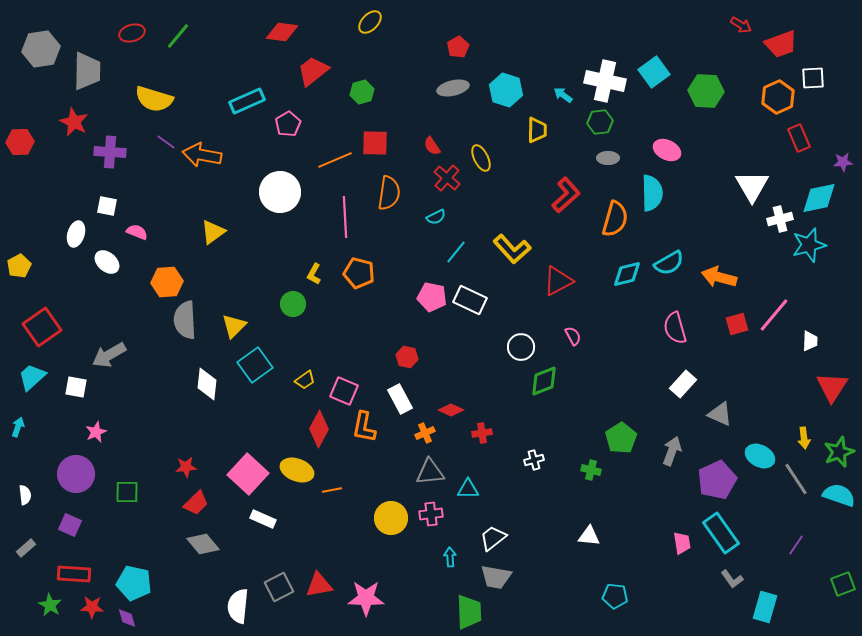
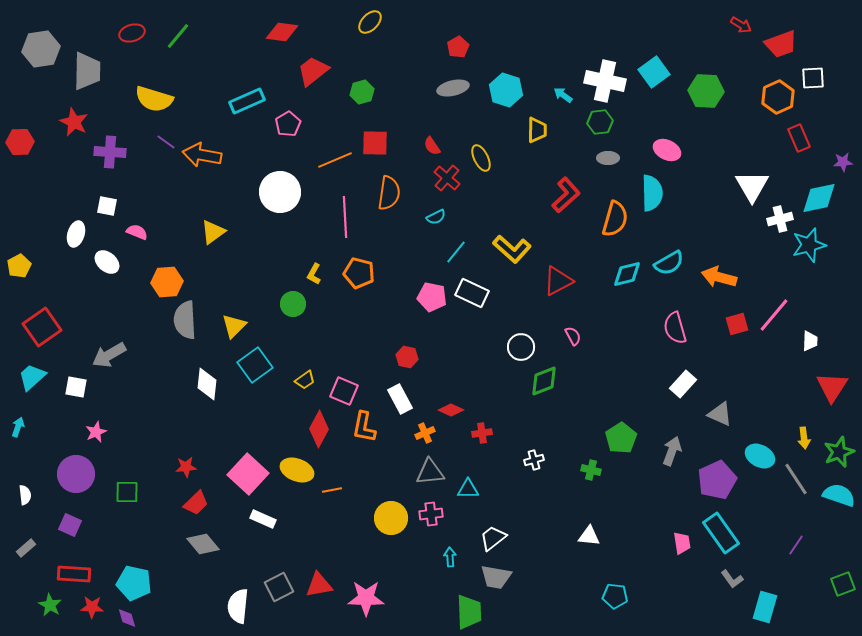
yellow L-shape at (512, 249): rotated 6 degrees counterclockwise
white rectangle at (470, 300): moved 2 px right, 7 px up
